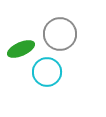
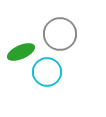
green ellipse: moved 3 px down
